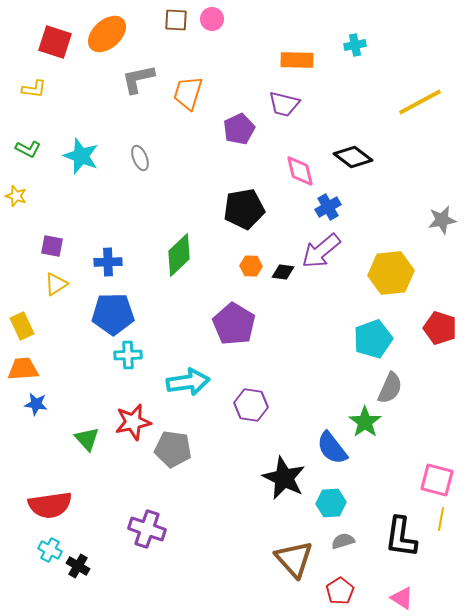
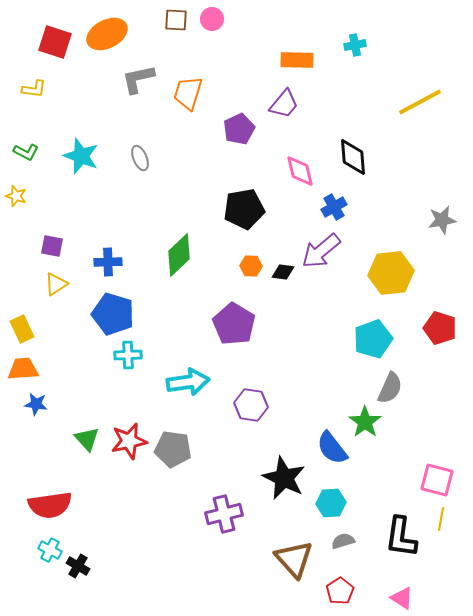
orange ellipse at (107, 34): rotated 15 degrees clockwise
purple trapezoid at (284, 104): rotated 64 degrees counterclockwise
green L-shape at (28, 149): moved 2 px left, 3 px down
black diamond at (353, 157): rotated 48 degrees clockwise
blue cross at (328, 207): moved 6 px right
blue pentagon at (113, 314): rotated 18 degrees clockwise
yellow rectangle at (22, 326): moved 3 px down
red star at (133, 422): moved 4 px left, 19 px down
purple cross at (147, 529): moved 77 px right, 15 px up; rotated 33 degrees counterclockwise
